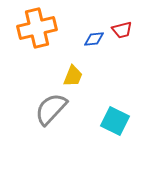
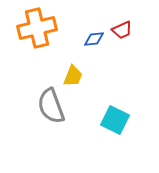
red trapezoid: rotated 10 degrees counterclockwise
gray semicircle: moved 3 px up; rotated 63 degrees counterclockwise
cyan square: moved 1 px up
